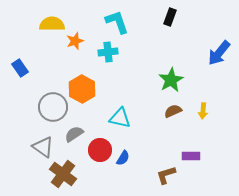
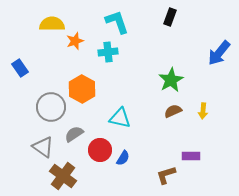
gray circle: moved 2 px left
brown cross: moved 2 px down
